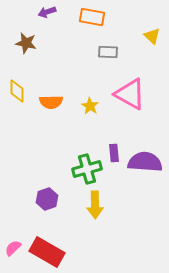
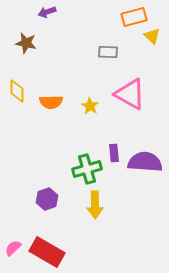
orange rectangle: moved 42 px right; rotated 25 degrees counterclockwise
